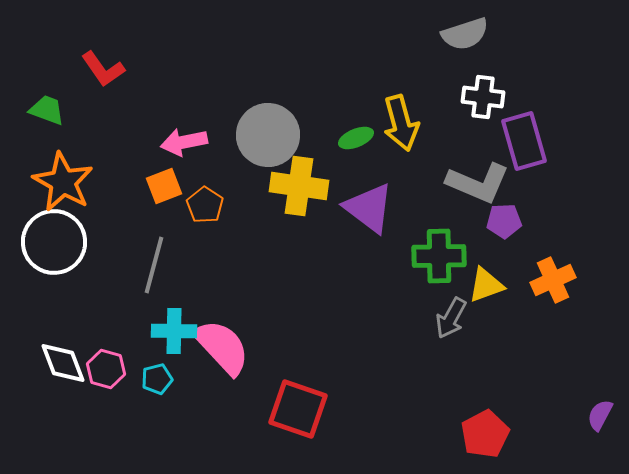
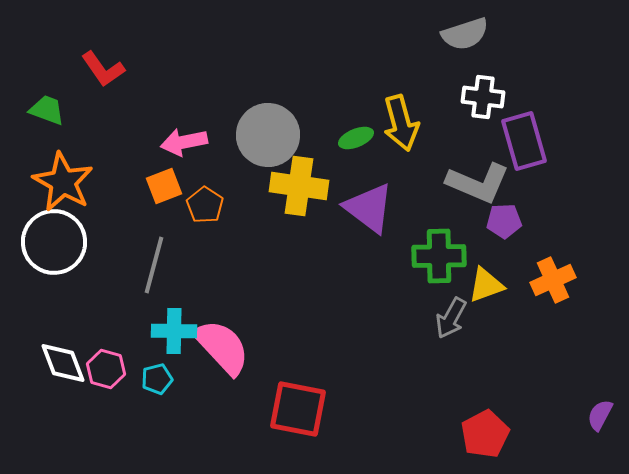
red square: rotated 8 degrees counterclockwise
